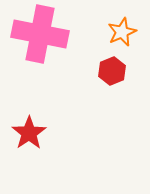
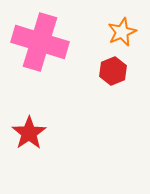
pink cross: moved 8 px down; rotated 6 degrees clockwise
red hexagon: moved 1 px right
